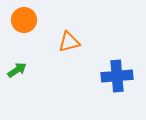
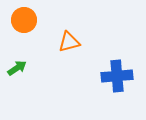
green arrow: moved 2 px up
